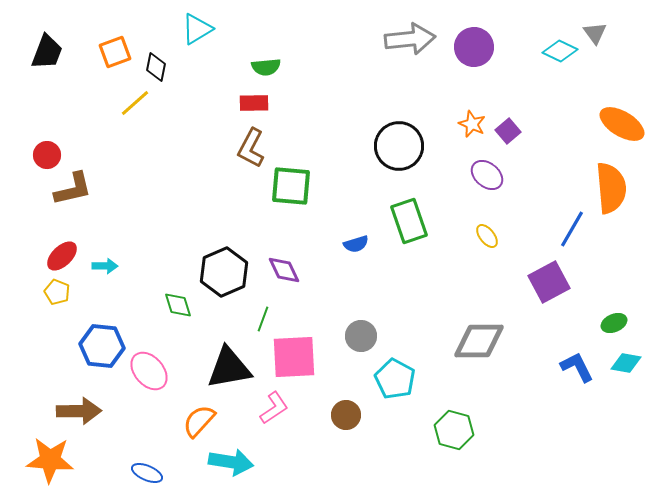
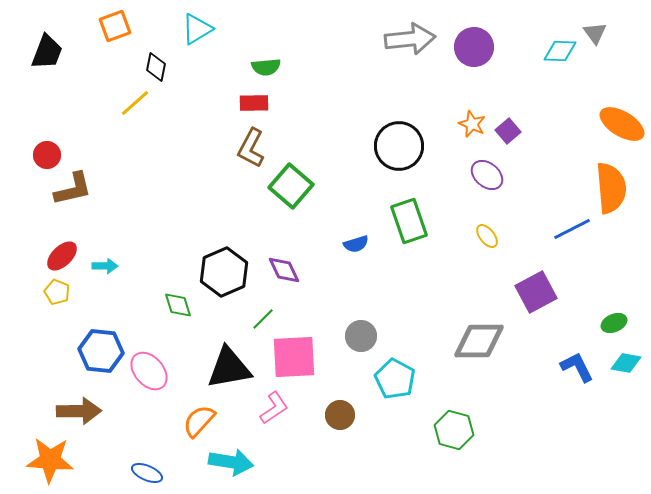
cyan diamond at (560, 51): rotated 24 degrees counterclockwise
orange square at (115, 52): moved 26 px up
green square at (291, 186): rotated 36 degrees clockwise
blue line at (572, 229): rotated 33 degrees clockwise
purple square at (549, 282): moved 13 px left, 10 px down
green line at (263, 319): rotated 25 degrees clockwise
blue hexagon at (102, 346): moved 1 px left, 5 px down
brown circle at (346, 415): moved 6 px left
